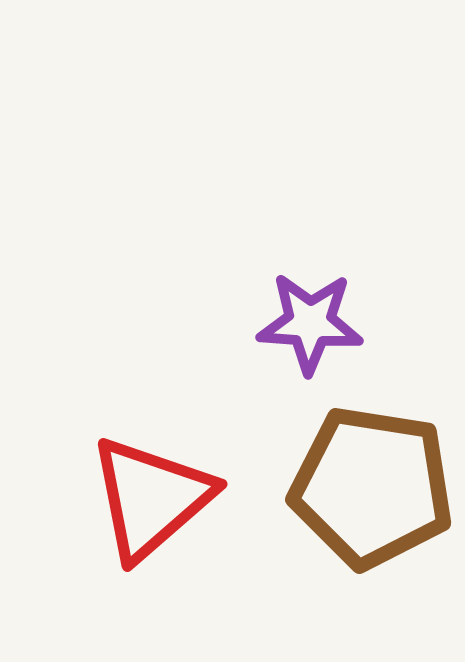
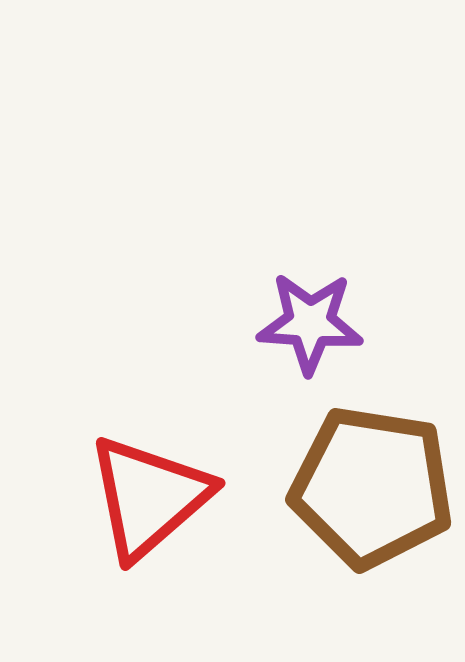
red triangle: moved 2 px left, 1 px up
